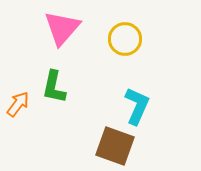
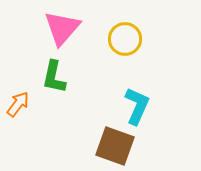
green L-shape: moved 10 px up
